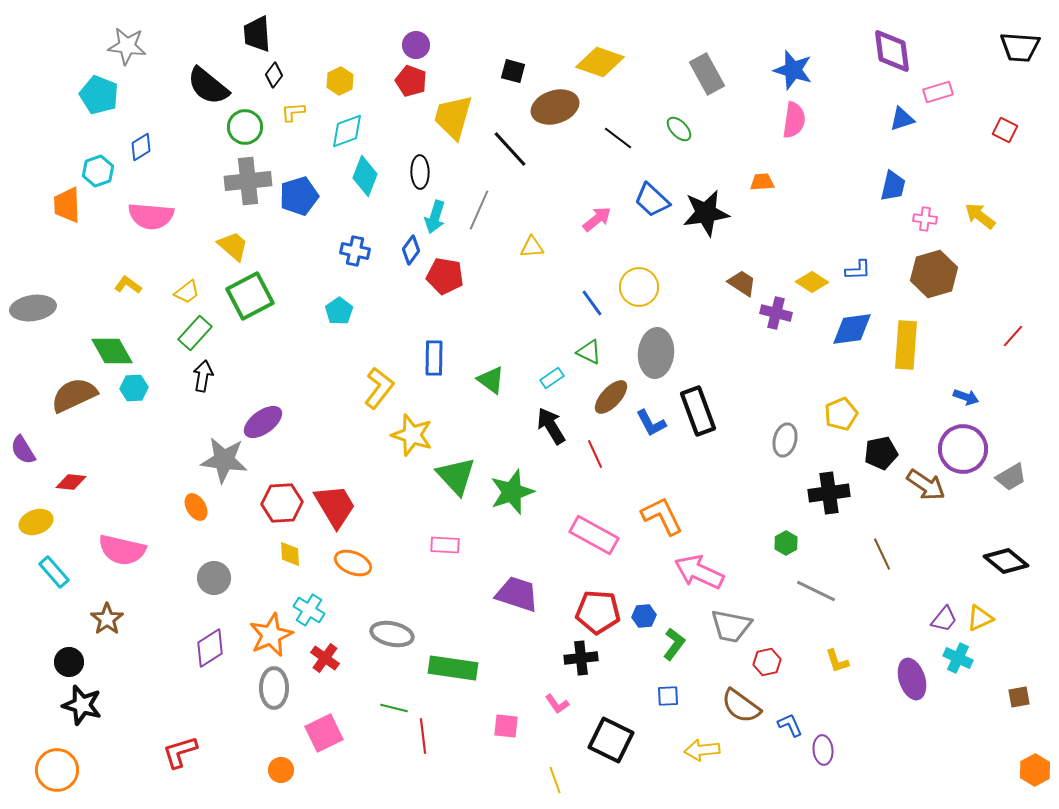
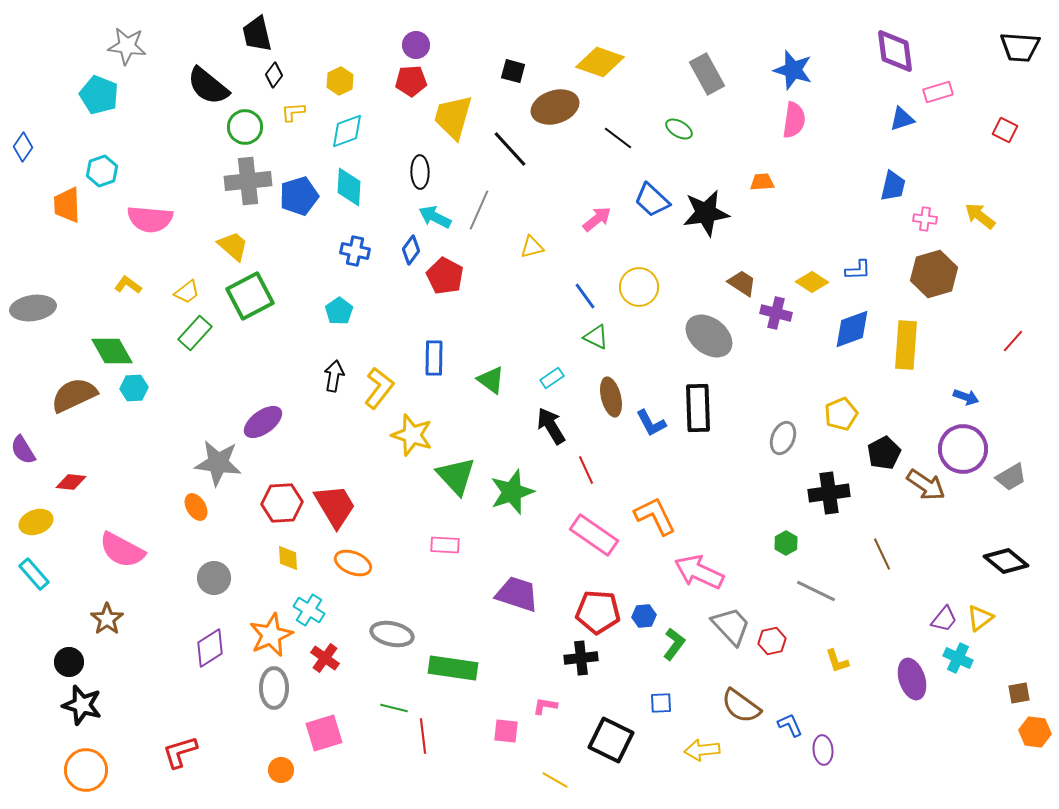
black trapezoid at (257, 34): rotated 9 degrees counterclockwise
purple diamond at (892, 51): moved 3 px right
red pentagon at (411, 81): rotated 24 degrees counterclockwise
green ellipse at (679, 129): rotated 16 degrees counterclockwise
blue diamond at (141, 147): moved 118 px left; rotated 24 degrees counterclockwise
cyan hexagon at (98, 171): moved 4 px right
cyan diamond at (365, 176): moved 16 px left, 11 px down; rotated 18 degrees counterclockwise
pink semicircle at (151, 216): moved 1 px left, 3 px down
cyan arrow at (435, 217): rotated 100 degrees clockwise
yellow triangle at (532, 247): rotated 10 degrees counterclockwise
red pentagon at (445, 276): rotated 18 degrees clockwise
blue line at (592, 303): moved 7 px left, 7 px up
blue diamond at (852, 329): rotated 12 degrees counterclockwise
red line at (1013, 336): moved 5 px down
green triangle at (589, 352): moved 7 px right, 15 px up
gray ellipse at (656, 353): moved 53 px right, 17 px up; rotated 57 degrees counterclockwise
black arrow at (203, 376): moved 131 px right
brown ellipse at (611, 397): rotated 57 degrees counterclockwise
black rectangle at (698, 411): moved 3 px up; rotated 18 degrees clockwise
gray ellipse at (785, 440): moved 2 px left, 2 px up; rotated 8 degrees clockwise
black pentagon at (881, 453): moved 3 px right; rotated 16 degrees counterclockwise
red line at (595, 454): moved 9 px left, 16 px down
gray star at (224, 460): moved 6 px left, 3 px down
orange L-shape at (662, 516): moved 7 px left
pink rectangle at (594, 535): rotated 6 degrees clockwise
pink semicircle at (122, 550): rotated 15 degrees clockwise
yellow diamond at (290, 554): moved 2 px left, 4 px down
cyan rectangle at (54, 572): moved 20 px left, 2 px down
yellow triangle at (980, 618): rotated 12 degrees counterclockwise
gray trapezoid at (731, 626): rotated 144 degrees counterclockwise
red hexagon at (767, 662): moved 5 px right, 21 px up
blue square at (668, 696): moved 7 px left, 7 px down
brown square at (1019, 697): moved 4 px up
pink L-shape at (557, 704): moved 12 px left, 2 px down; rotated 135 degrees clockwise
pink square at (506, 726): moved 5 px down
pink square at (324, 733): rotated 9 degrees clockwise
orange circle at (57, 770): moved 29 px right
orange hexagon at (1035, 770): moved 38 px up; rotated 24 degrees counterclockwise
yellow line at (555, 780): rotated 40 degrees counterclockwise
